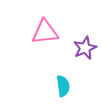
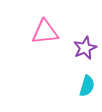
cyan semicircle: moved 24 px right; rotated 25 degrees clockwise
